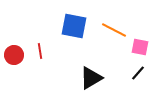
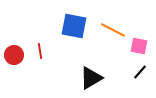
orange line: moved 1 px left
pink square: moved 1 px left, 1 px up
black line: moved 2 px right, 1 px up
